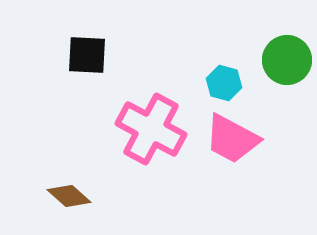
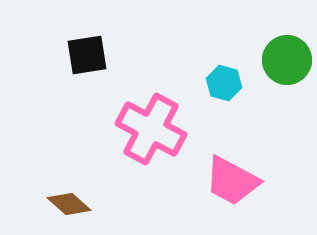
black square: rotated 12 degrees counterclockwise
pink trapezoid: moved 42 px down
brown diamond: moved 8 px down
